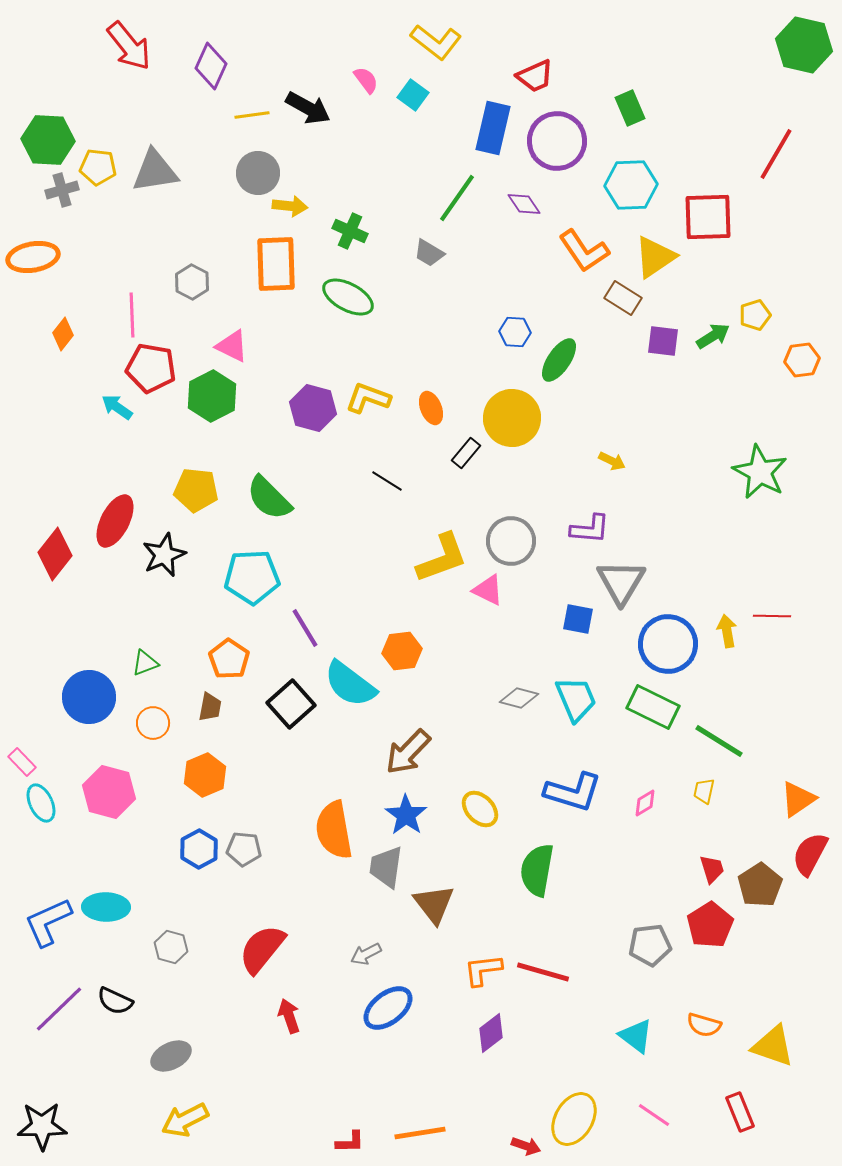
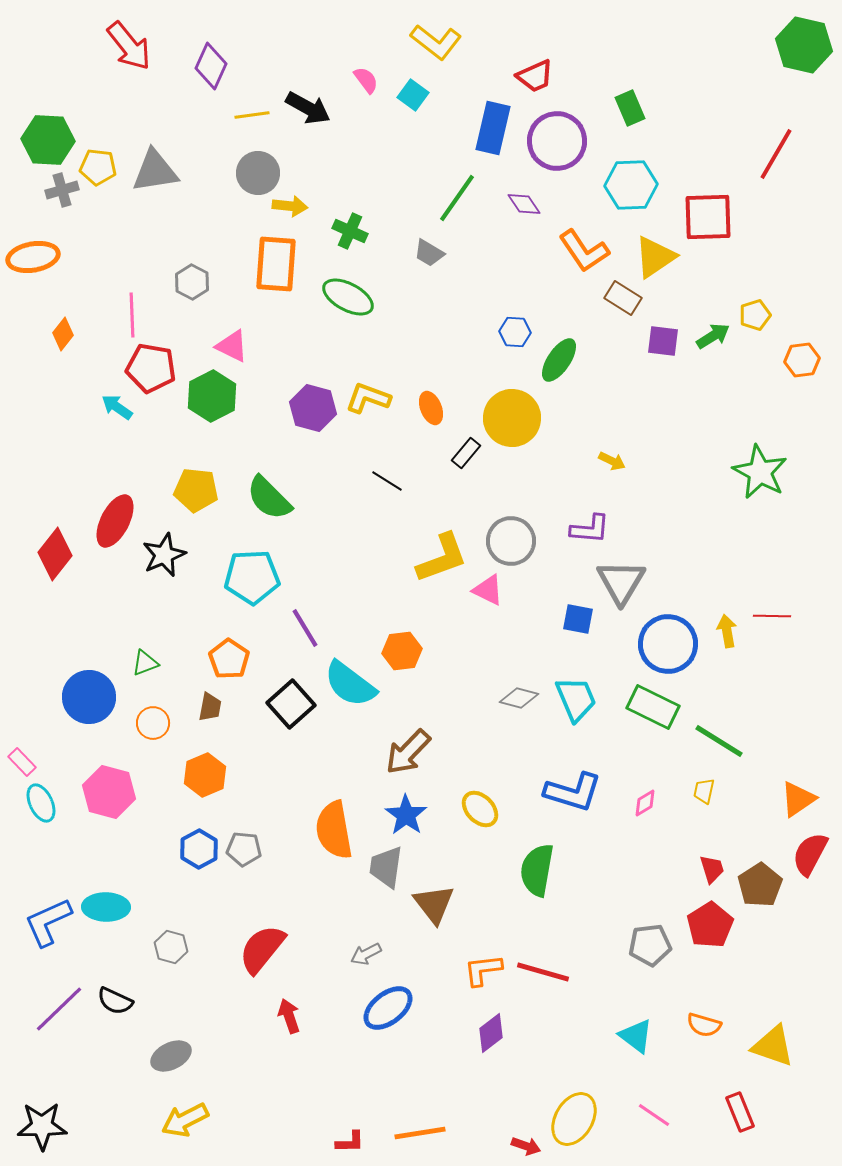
orange rectangle at (276, 264): rotated 6 degrees clockwise
